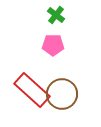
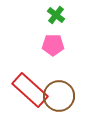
red rectangle: moved 2 px left
brown circle: moved 3 px left, 2 px down
